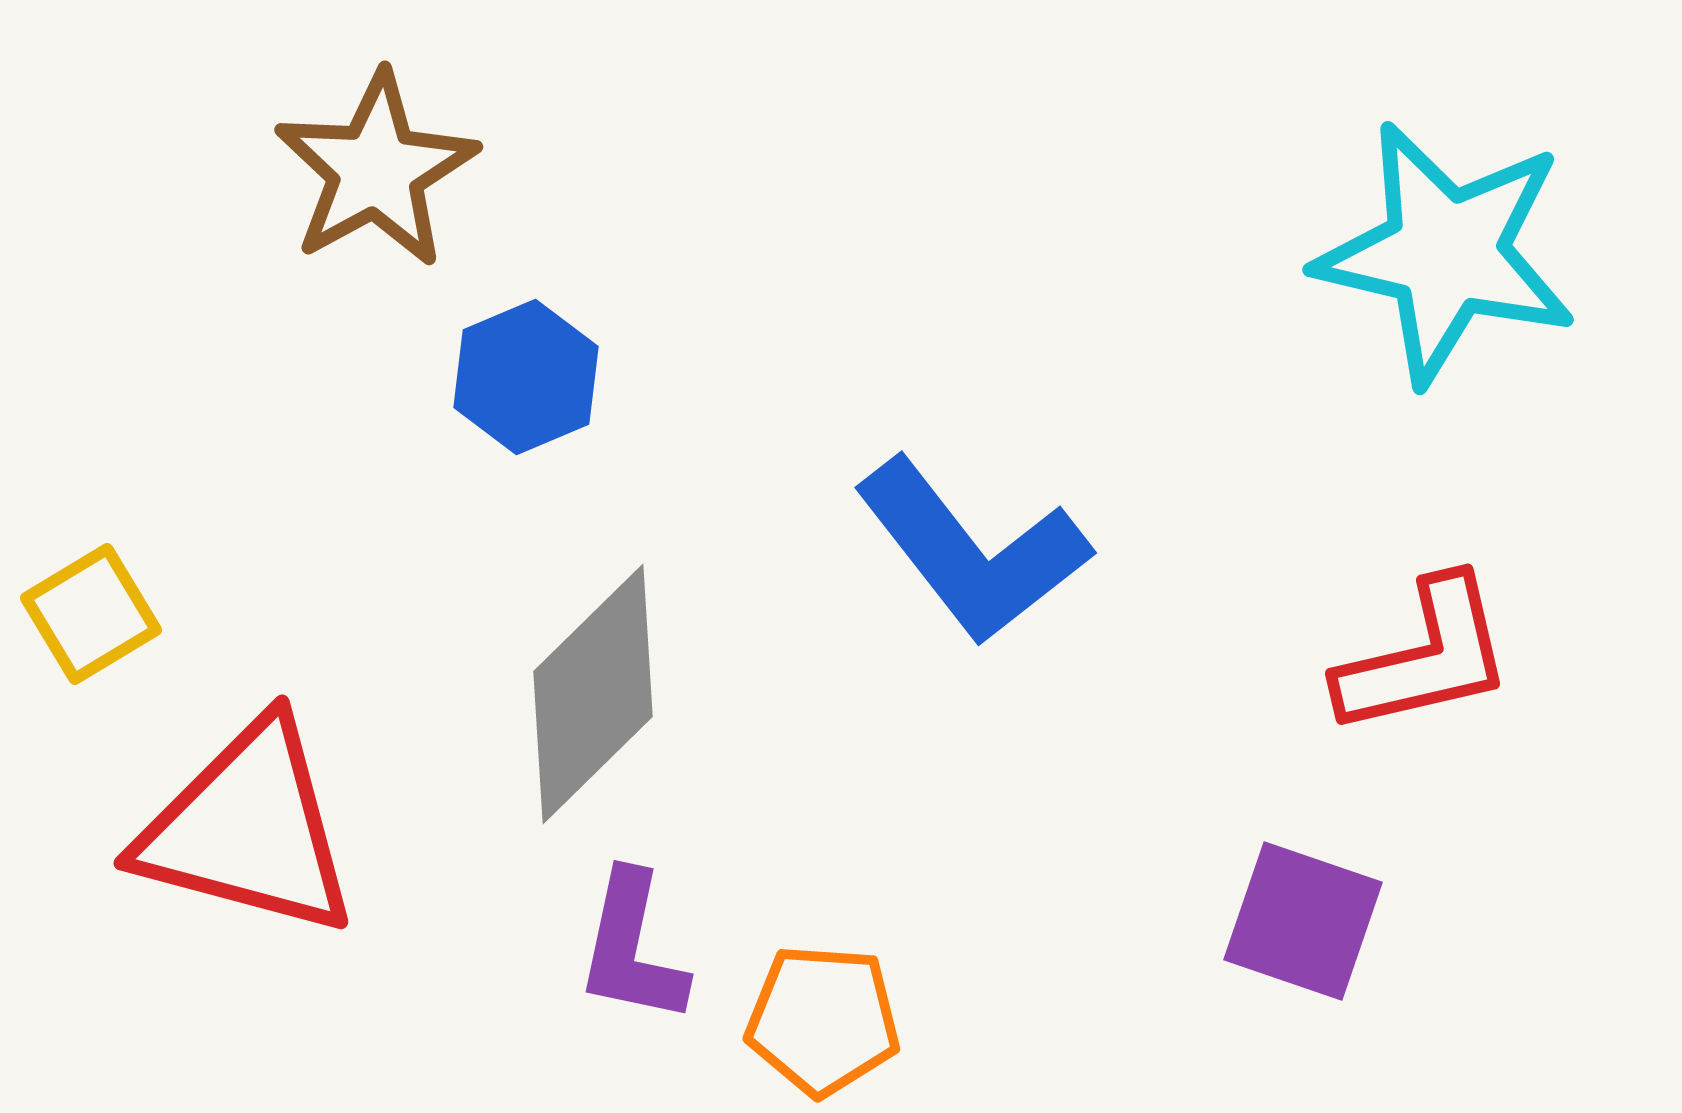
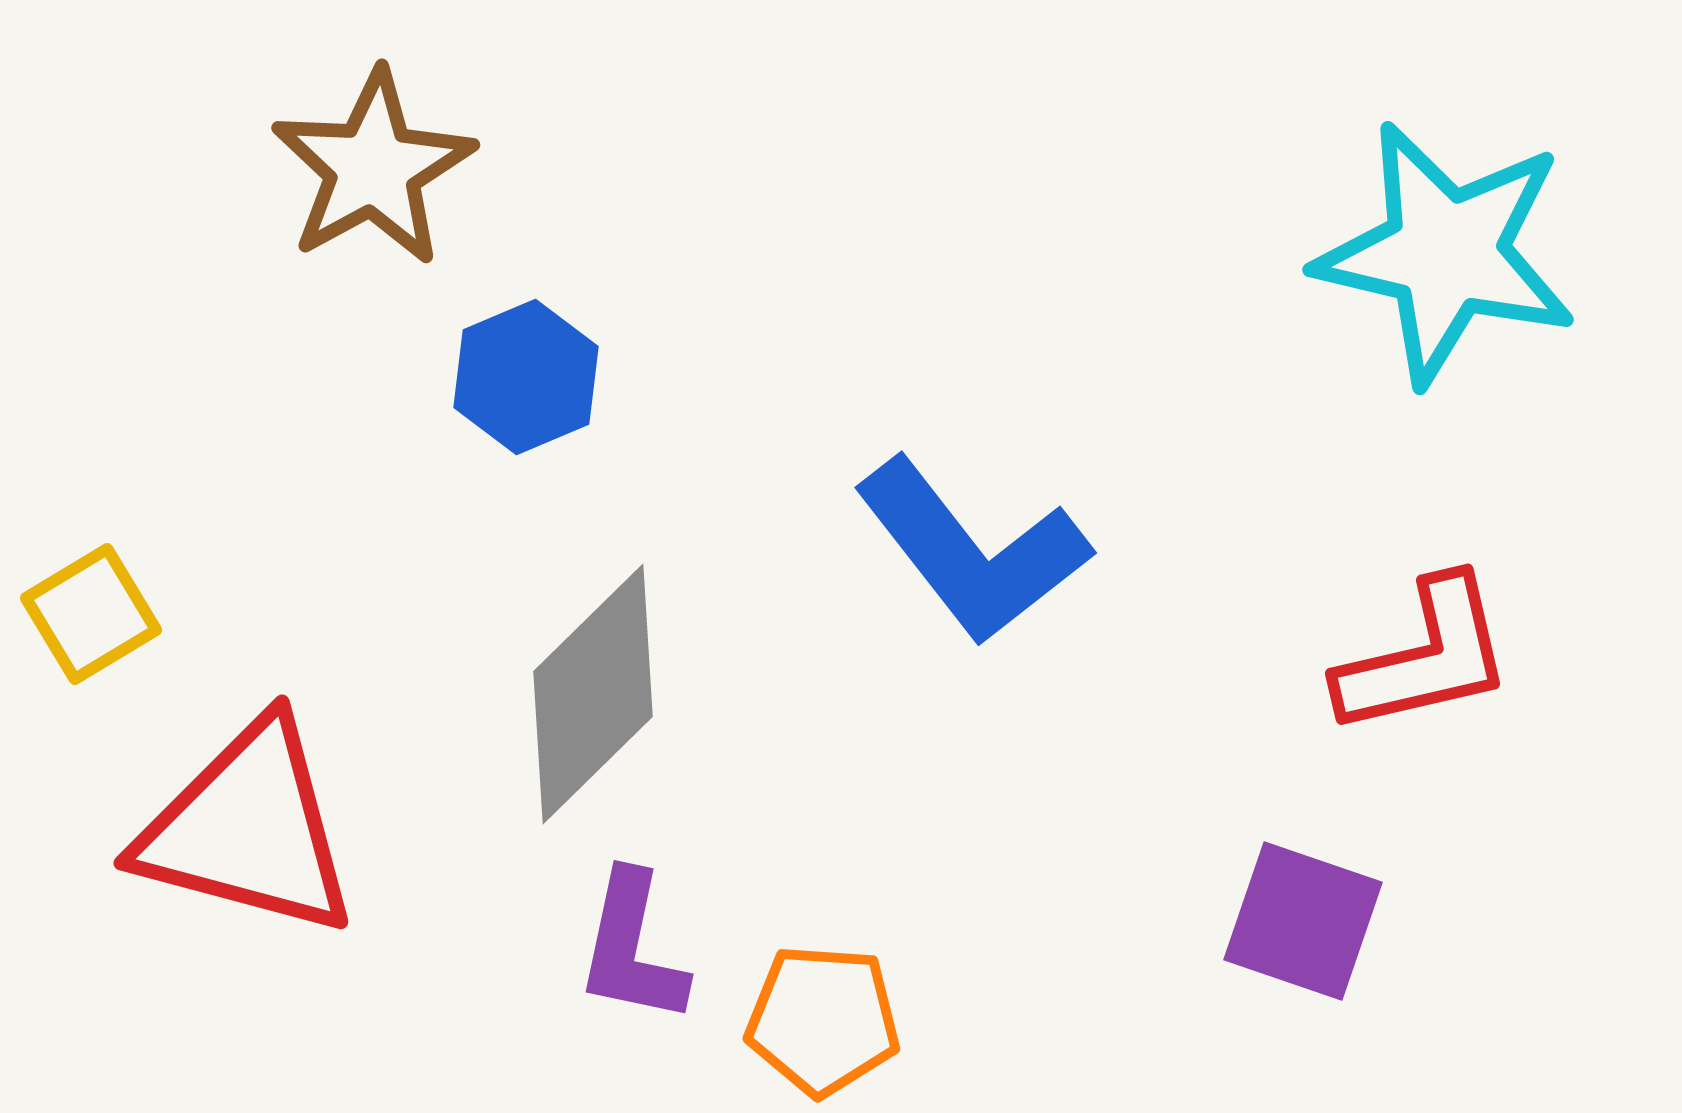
brown star: moved 3 px left, 2 px up
